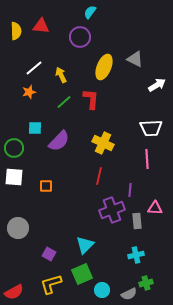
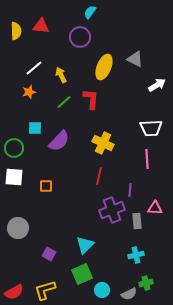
yellow L-shape: moved 6 px left, 6 px down
